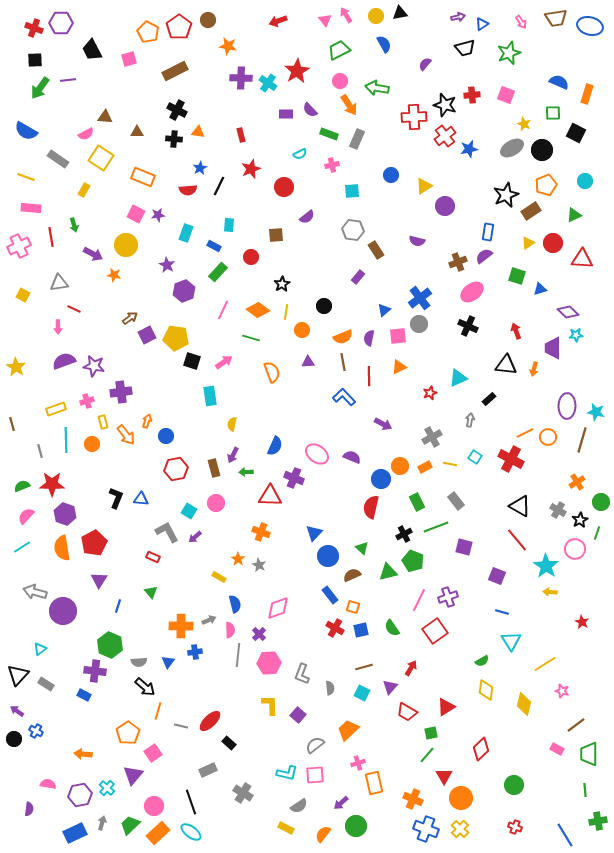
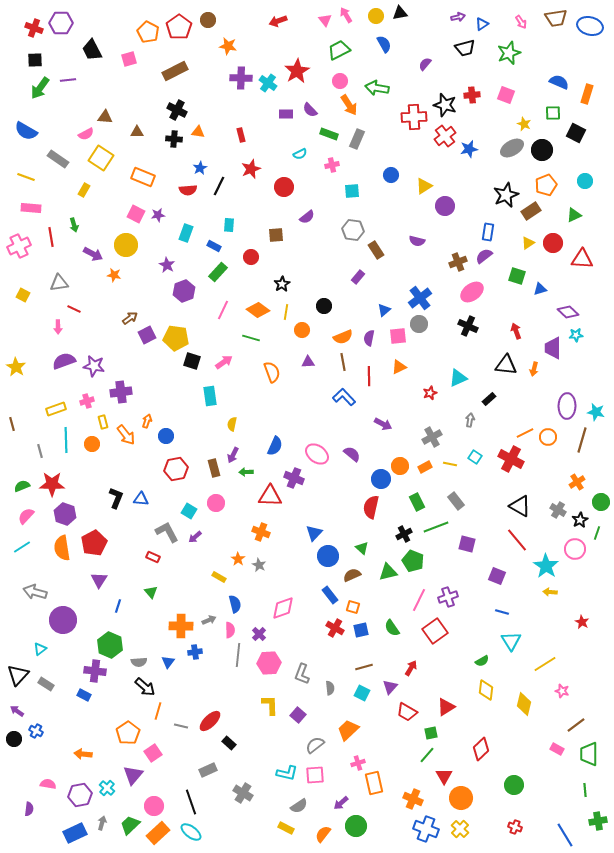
purple semicircle at (352, 457): moved 3 px up; rotated 18 degrees clockwise
purple square at (464, 547): moved 3 px right, 3 px up
pink diamond at (278, 608): moved 5 px right
purple circle at (63, 611): moved 9 px down
